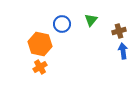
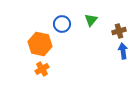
orange cross: moved 2 px right, 2 px down
